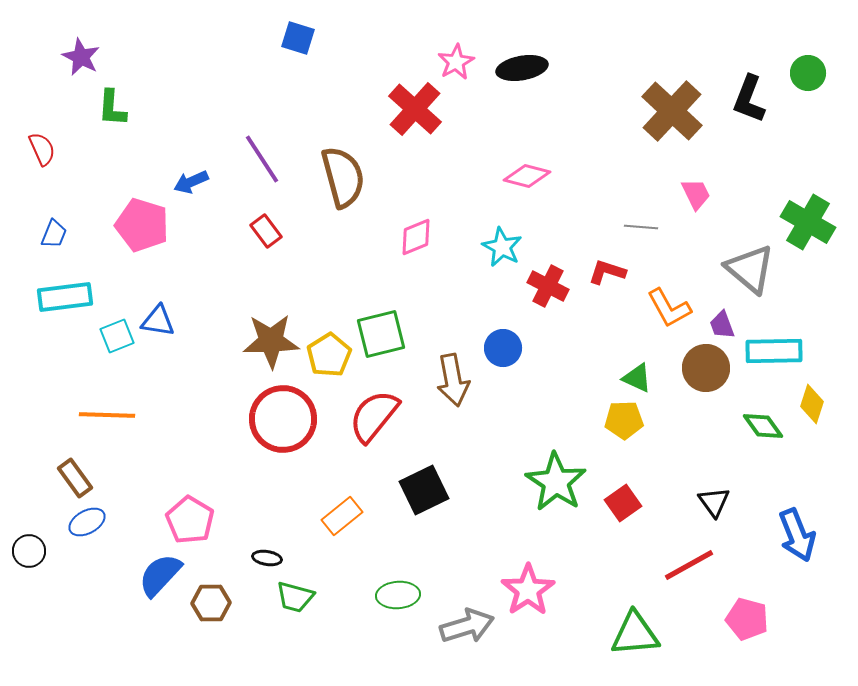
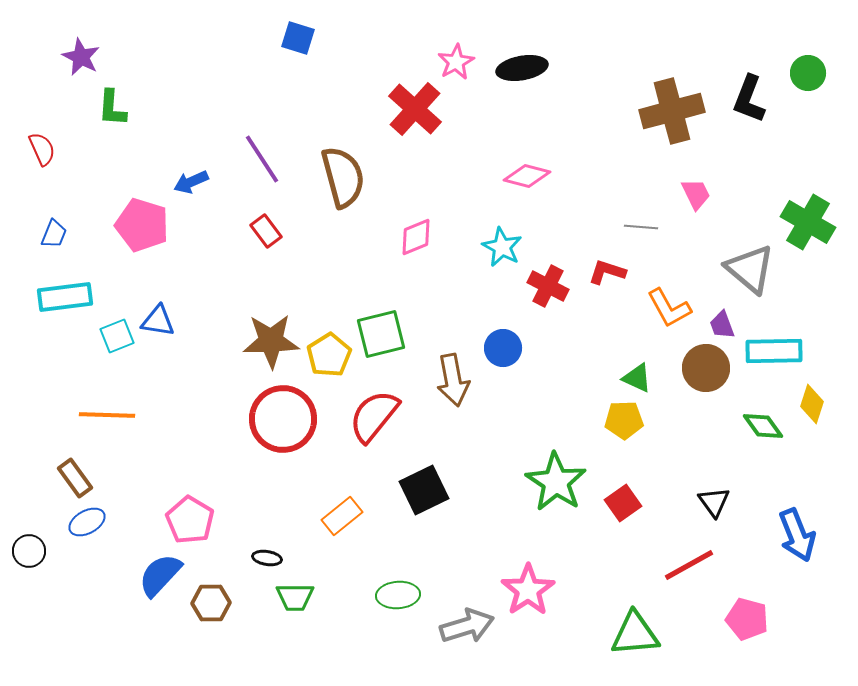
brown cross at (672, 111): rotated 32 degrees clockwise
green trapezoid at (295, 597): rotated 15 degrees counterclockwise
